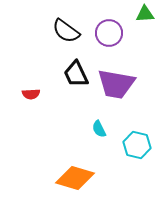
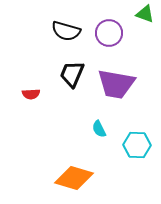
green triangle: rotated 24 degrees clockwise
black semicircle: rotated 20 degrees counterclockwise
black trapezoid: moved 4 px left; rotated 48 degrees clockwise
cyan hexagon: rotated 12 degrees counterclockwise
orange diamond: moved 1 px left
